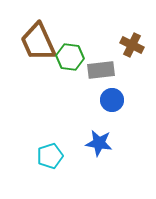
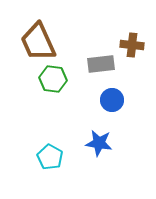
brown cross: rotated 20 degrees counterclockwise
green hexagon: moved 17 px left, 22 px down
gray rectangle: moved 6 px up
cyan pentagon: moved 1 px down; rotated 25 degrees counterclockwise
